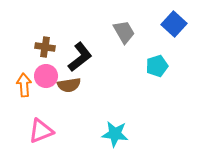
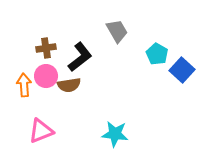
blue square: moved 8 px right, 46 px down
gray trapezoid: moved 7 px left, 1 px up
brown cross: moved 1 px right, 1 px down; rotated 18 degrees counterclockwise
cyan pentagon: moved 12 px up; rotated 25 degrees counterclockwise
